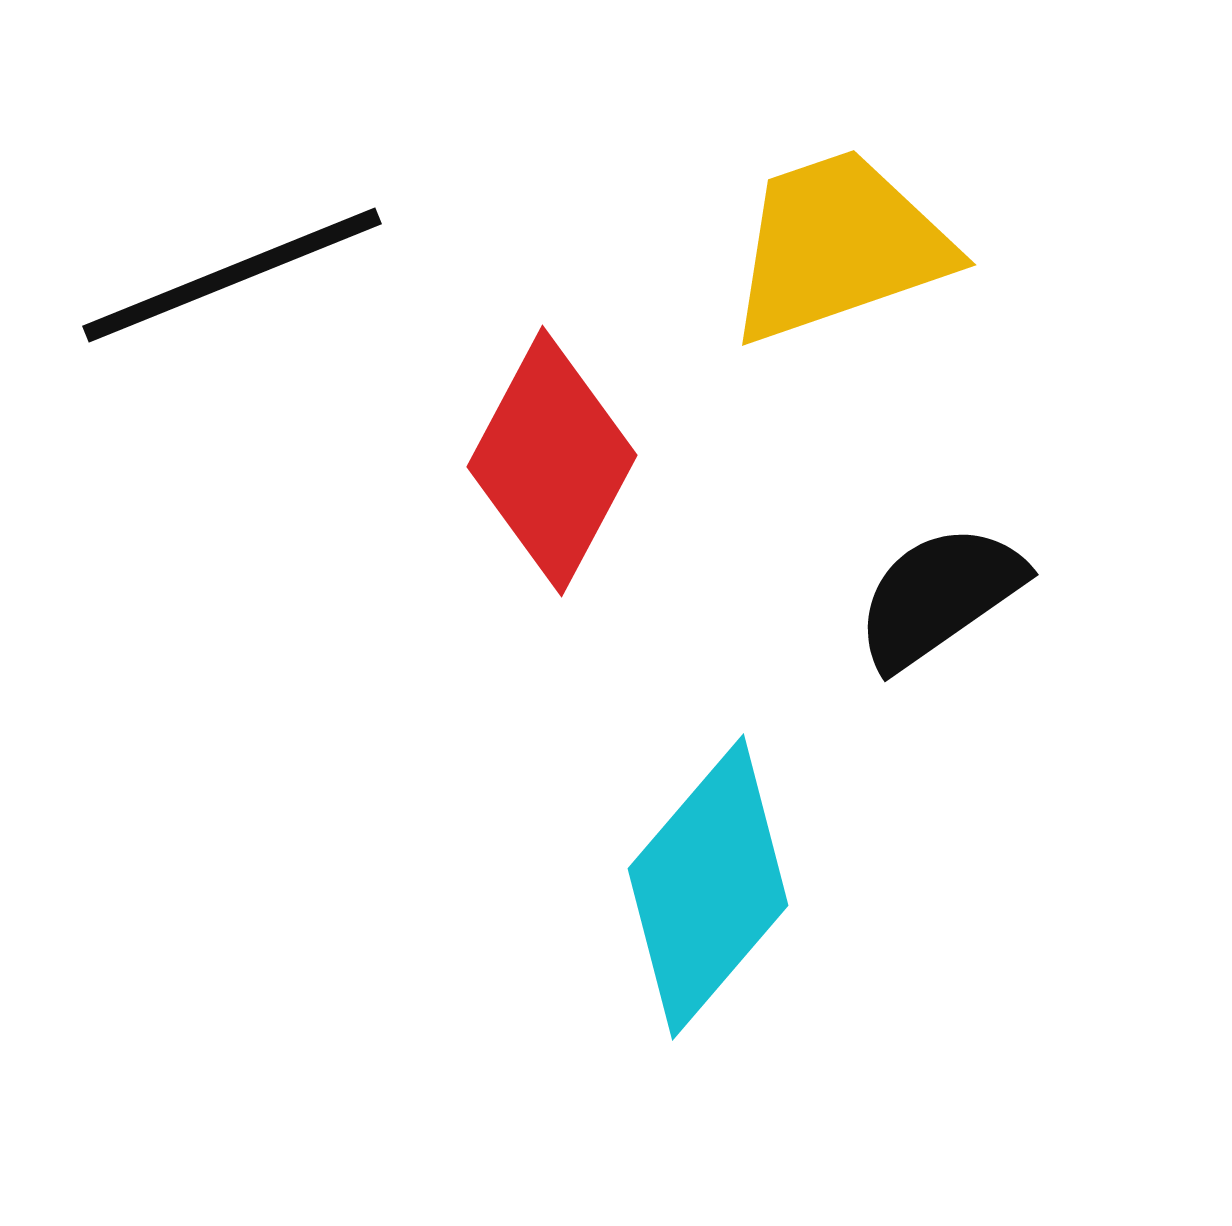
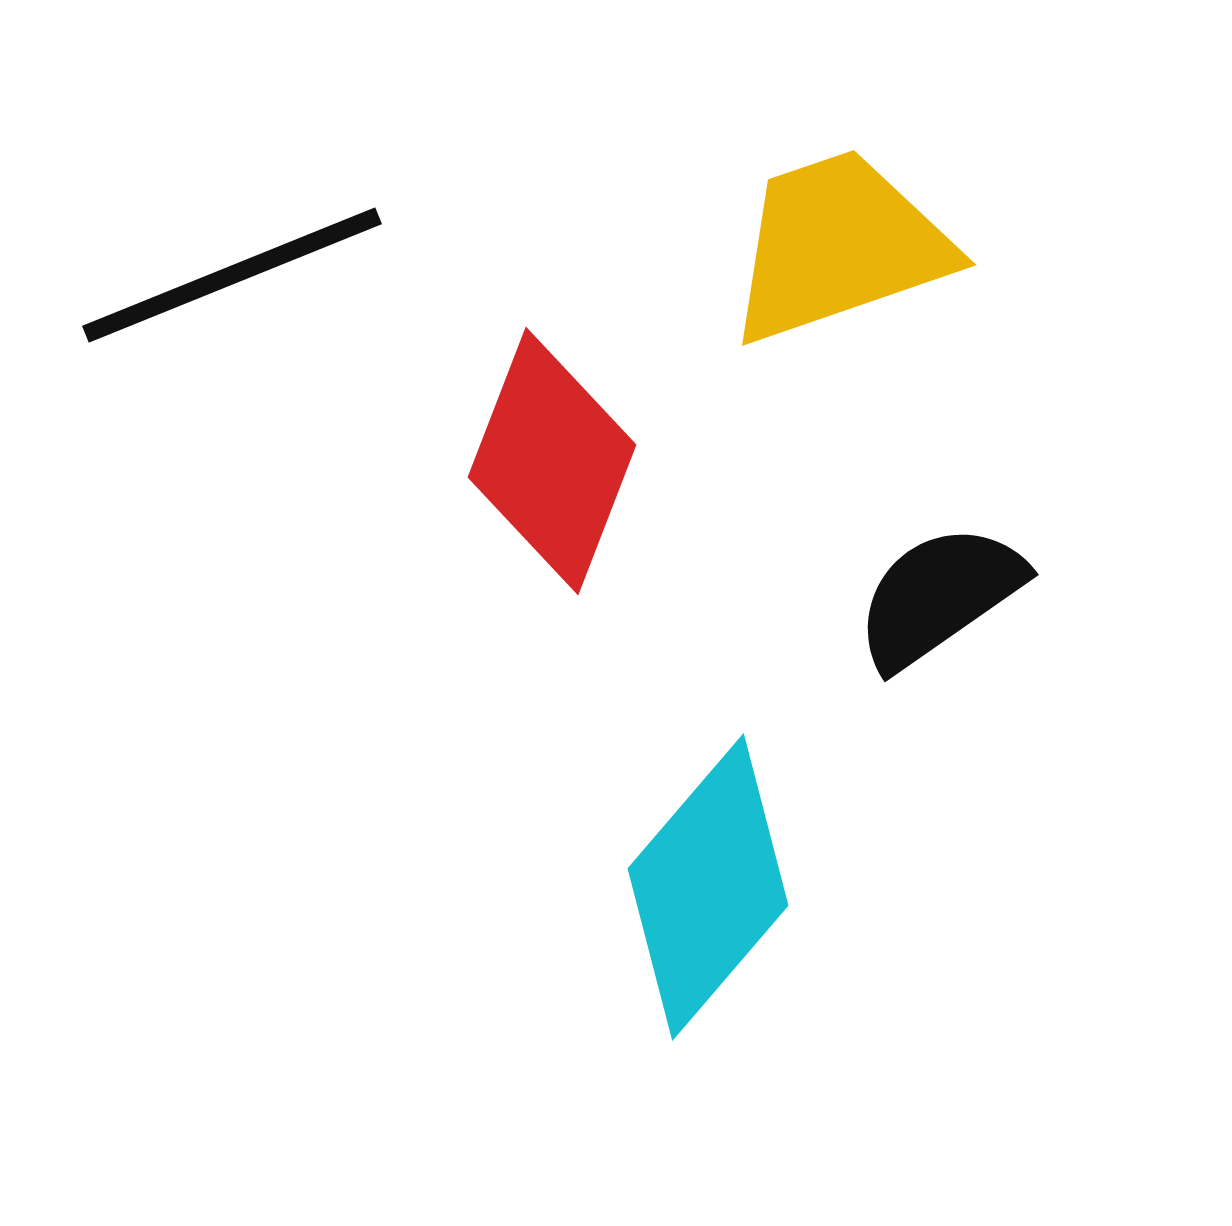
red diamond: rotated 7 degrees counterclockwise
